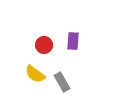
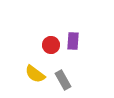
red circle: moved 7 px right
gray rectangle: moved 1 px right, 2 px up
